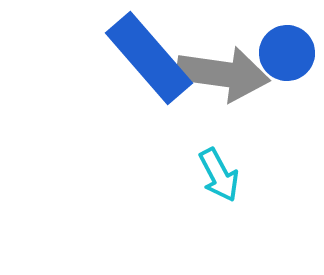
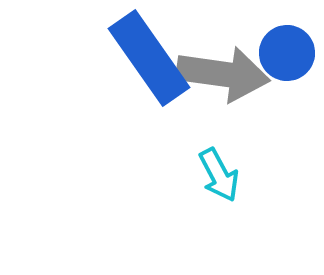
blue rectangle: rotated 6 degrees clockwise
